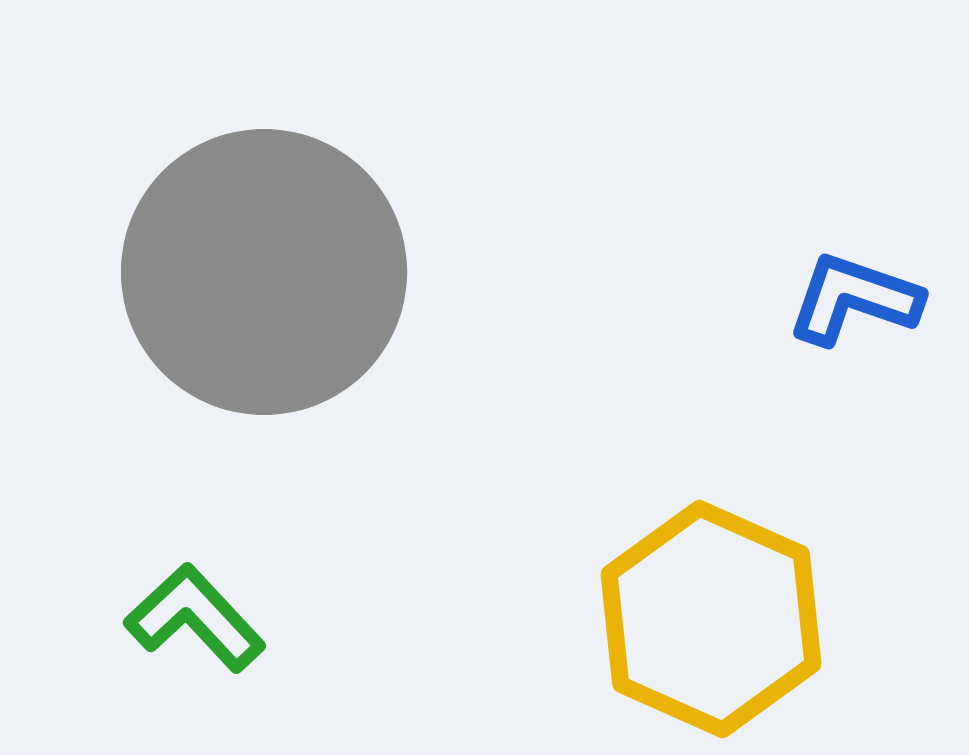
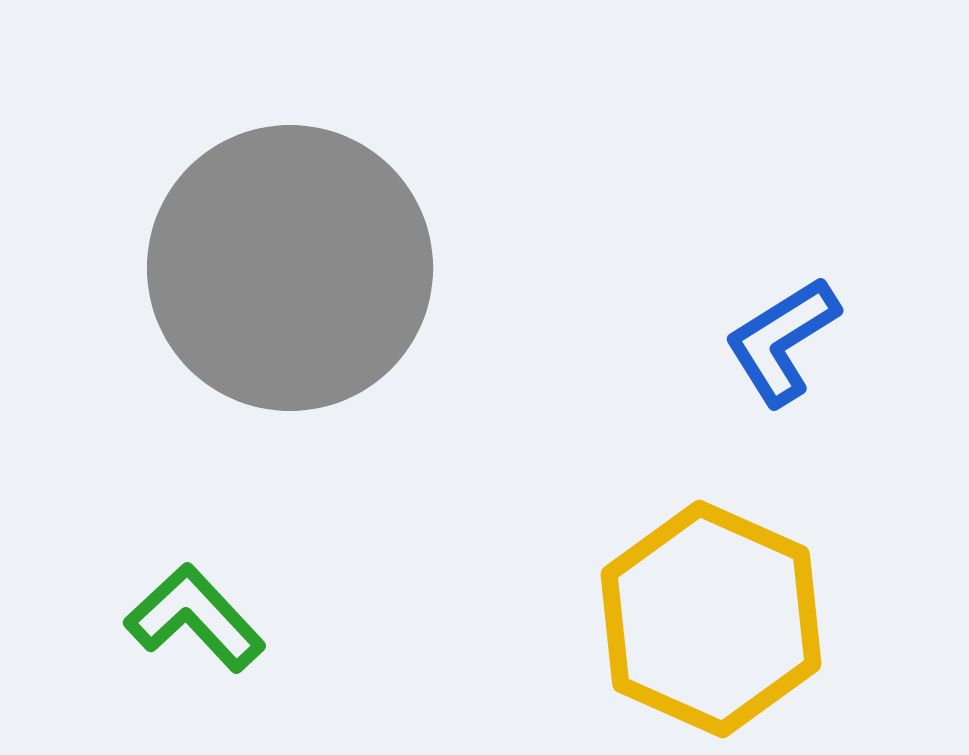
gray circle: moved 26 px right, 4 px up
blue L-shape: moved 72 px left, 42 px down; rotated 51 degrees counterclockwise
